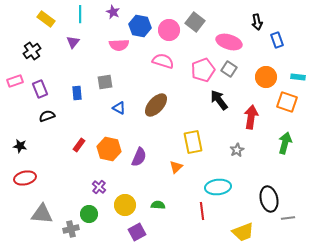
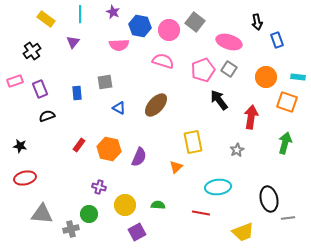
purple cross at (99, 187): rotated 24 degrees counterclockwise
red line at (202, 211): moved 1 px left, 2 px down; rotated 72 degrees counterclockwise
